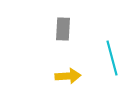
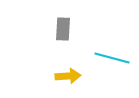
cyan line: rotated 60 degrees counterclockwise
